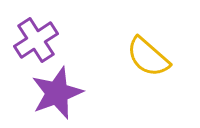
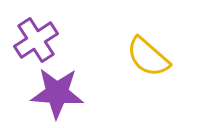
purple star: rotated 24 degrees clockwise
